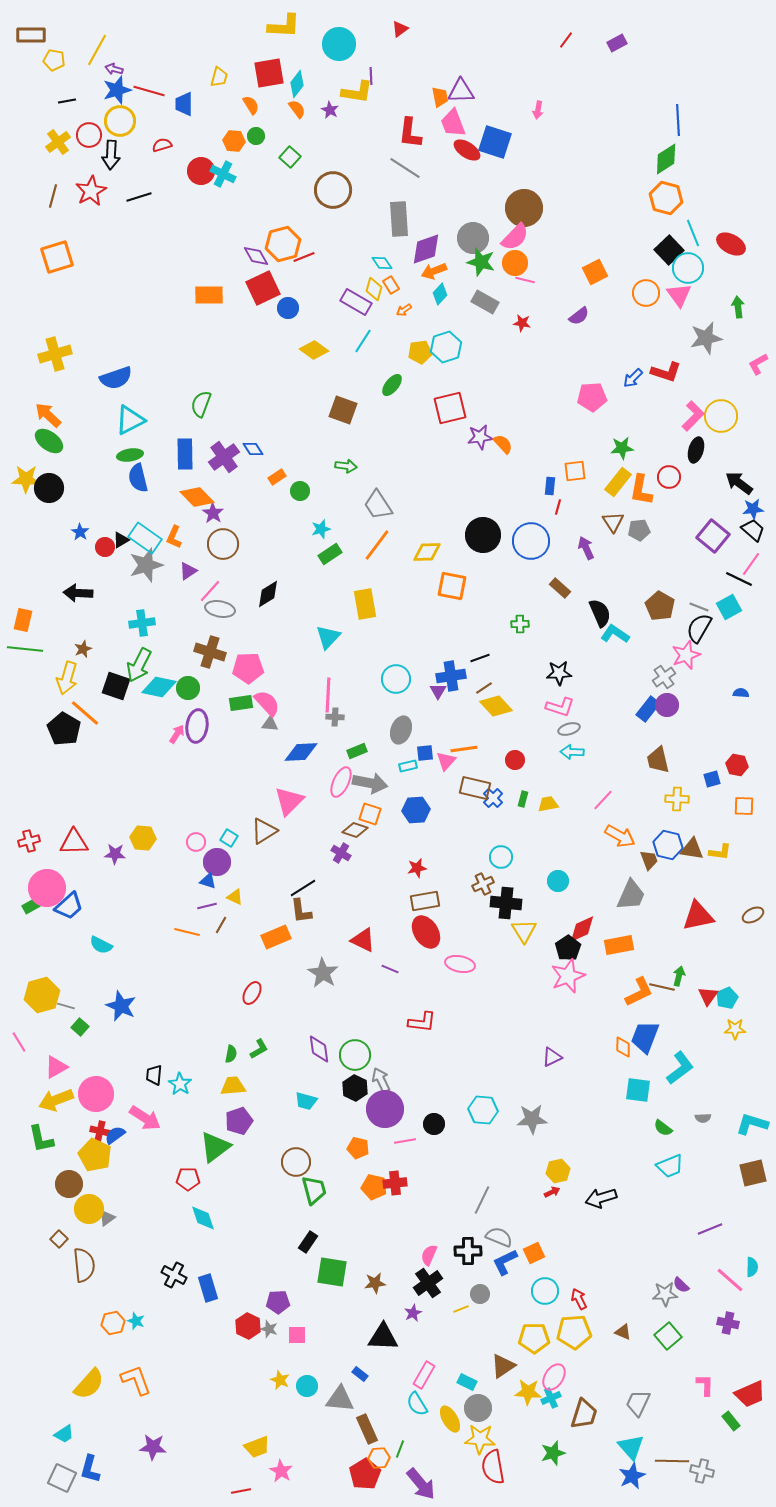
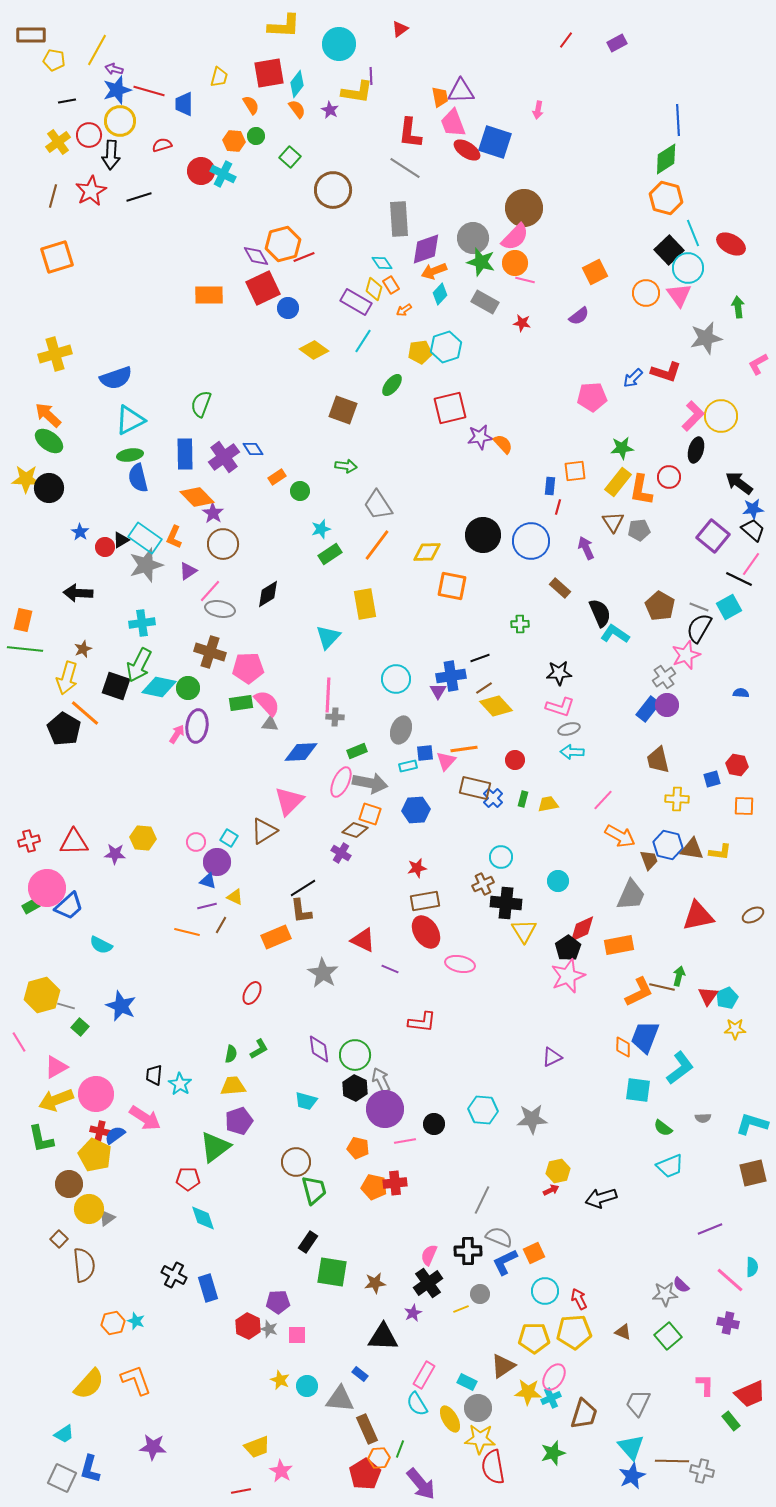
red arrow at (552, 1192): moved 1 px left, 2 px up
